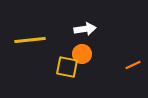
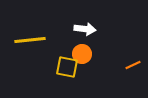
white arrow: rotated 15 degrees clockwise
